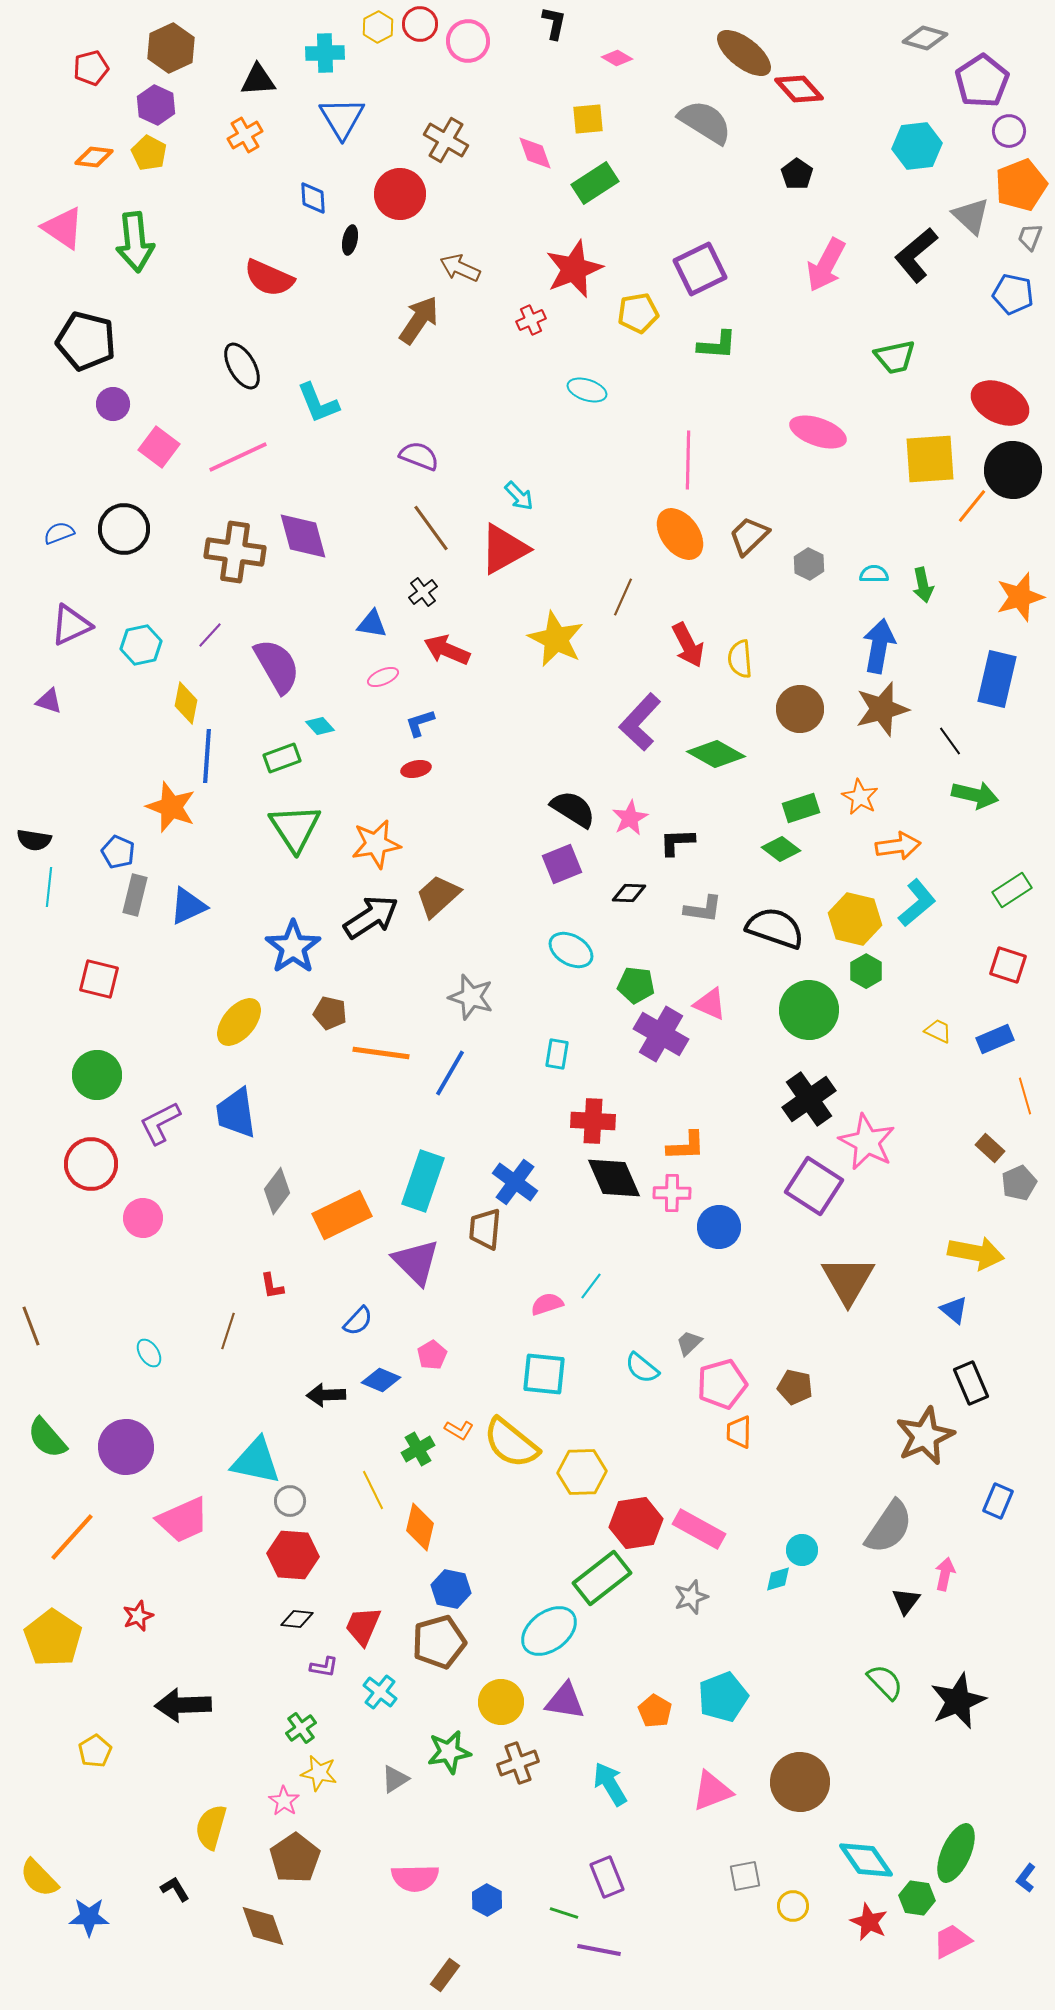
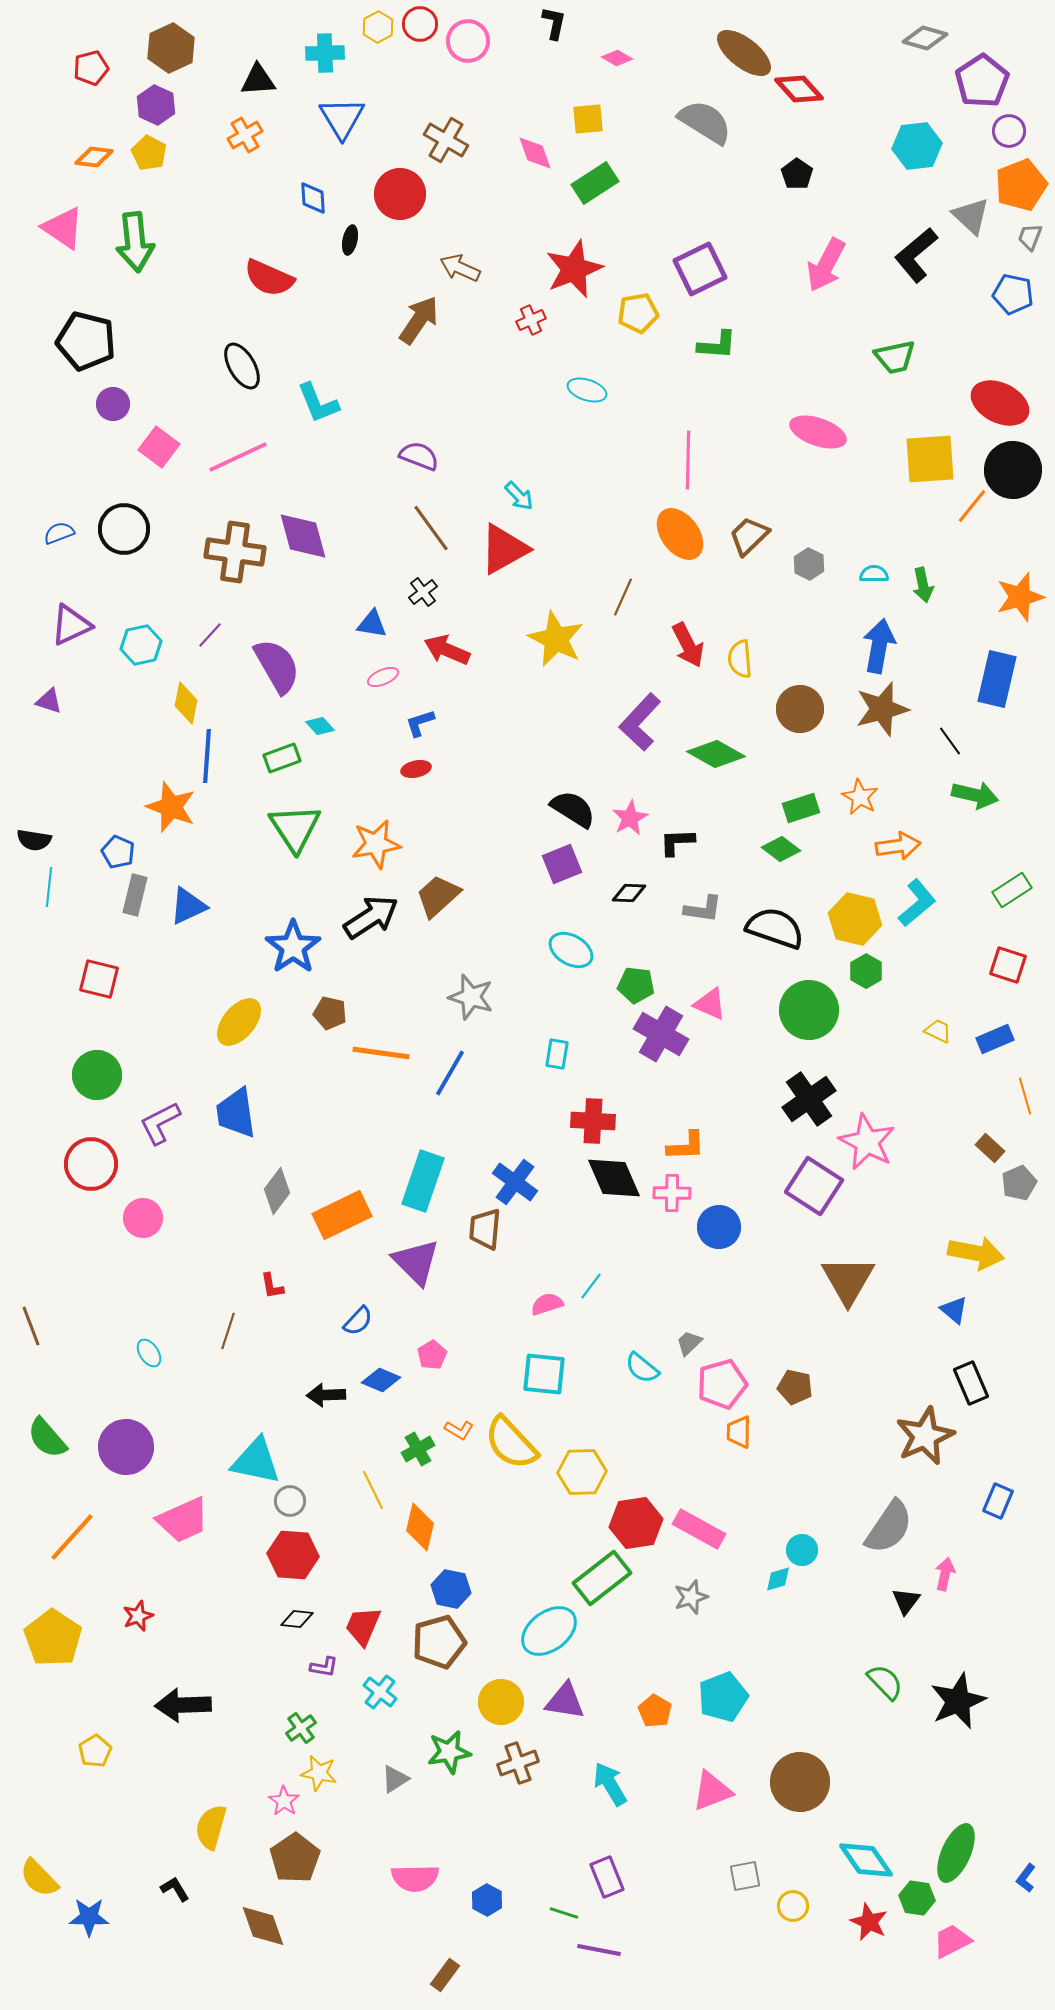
yellow semicircle at (511, 1443): rotated 8 degrees clockwise
